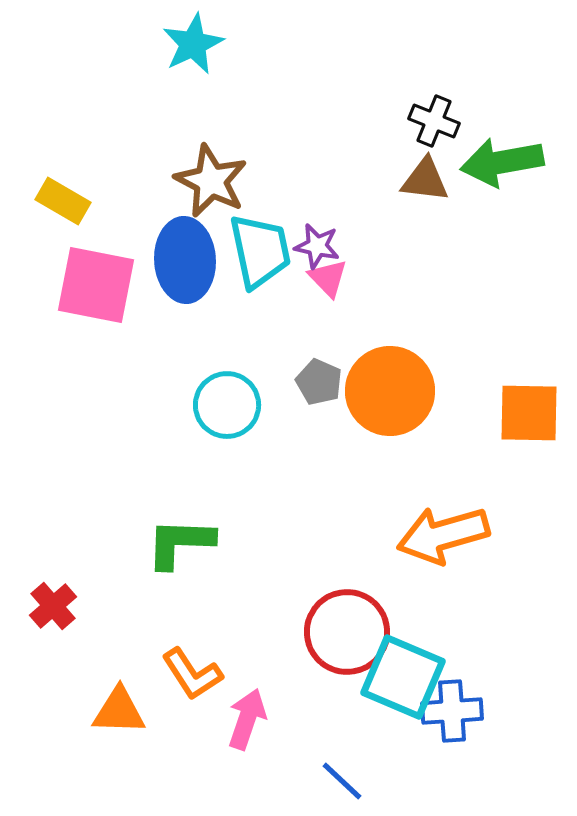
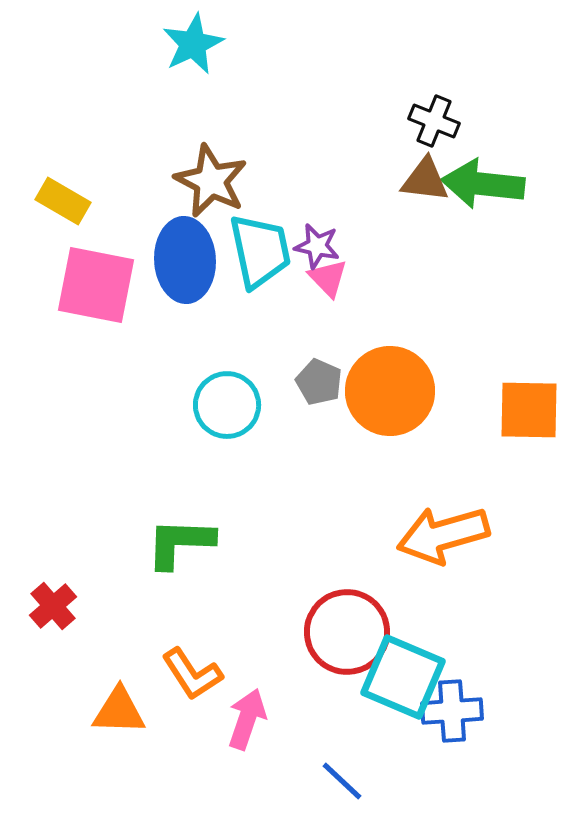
green arrow: moved 19 px left, 22 px down; rotated 16 degrees clockwise
orange square: moved 3 px up
